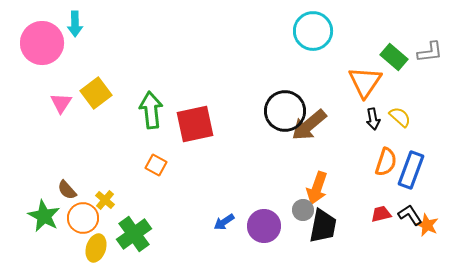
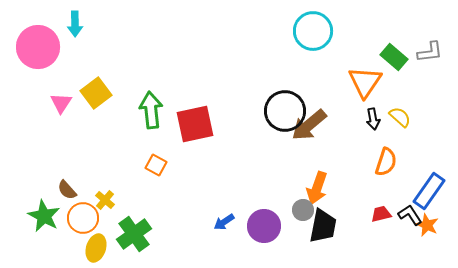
pink circle: moved 4 px left, 4 px down
blue rectangle: moved 18 px right, 21 px down; rotated 15 degrees clockwise
